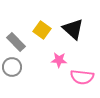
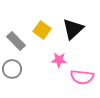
black triangle: rotated 35 degrees clockwise
gray rectangle: moved 1 px up
gray circle: moved 2 px down
